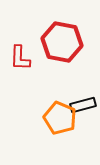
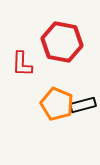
red L-shape: moved 2 px right, 6 px down
orange pentagon: moved 3 px left, 14 px up
